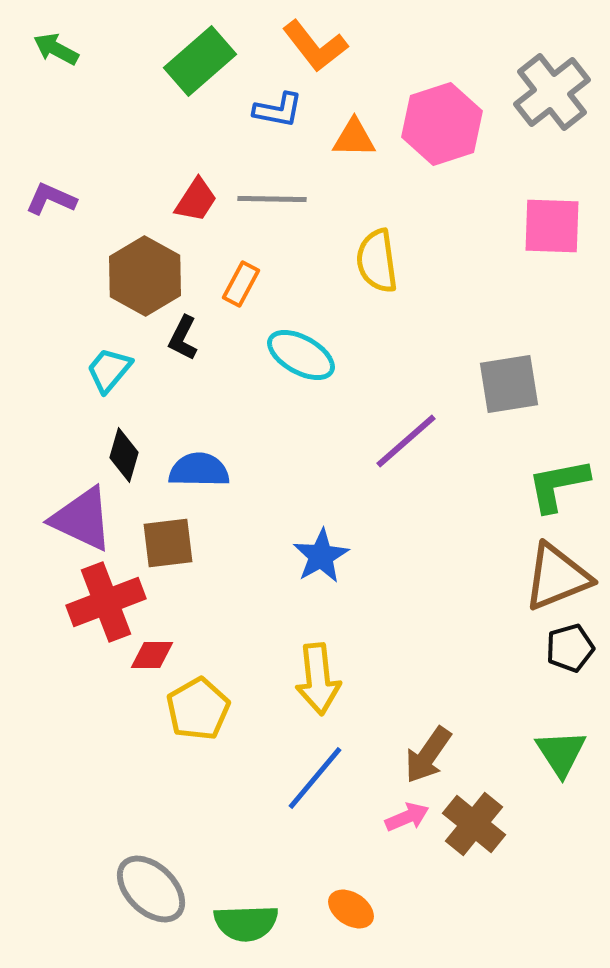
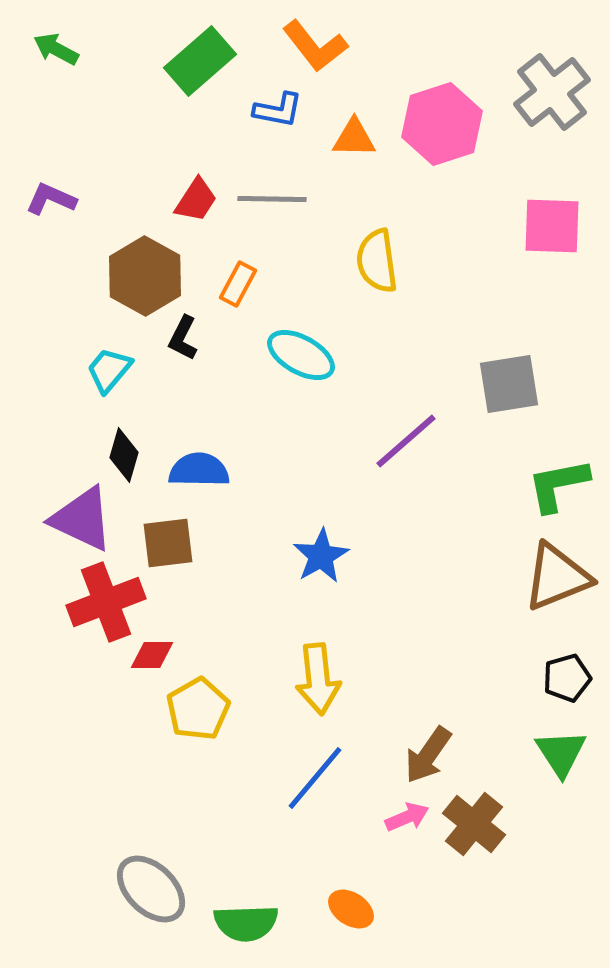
orange rectangle: moved 3 px left
black pentagon: moved 3 px left, 30 px down
